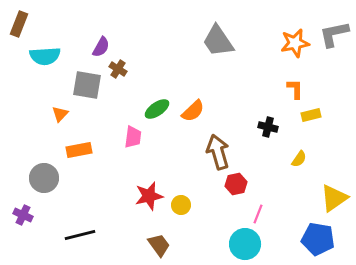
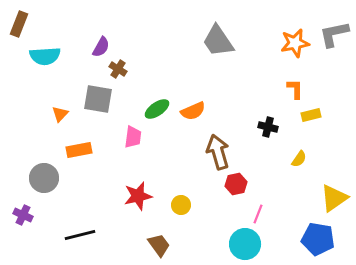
gray square: moved 11 px right, 14 px down
orange semicircle: rotated 20 degrees clockwise
red star: moved 11 px left
